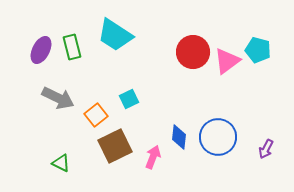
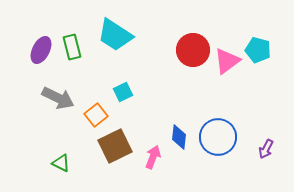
red circle: moved 2 px up
cyan square: moved 6 px left, 7 px up
